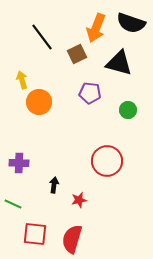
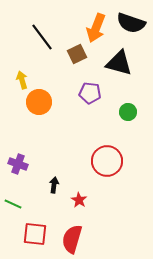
green circle: moved 2 px down
purple cross: moved 1 px left, 1 px down; rotated 18 degrees clockwise
red star: rotated 28 degrees counterclockwise
